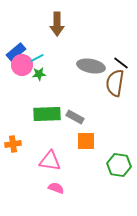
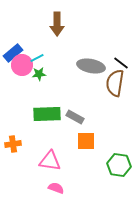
blue rectangle: moved 3 px left, 1 px down
